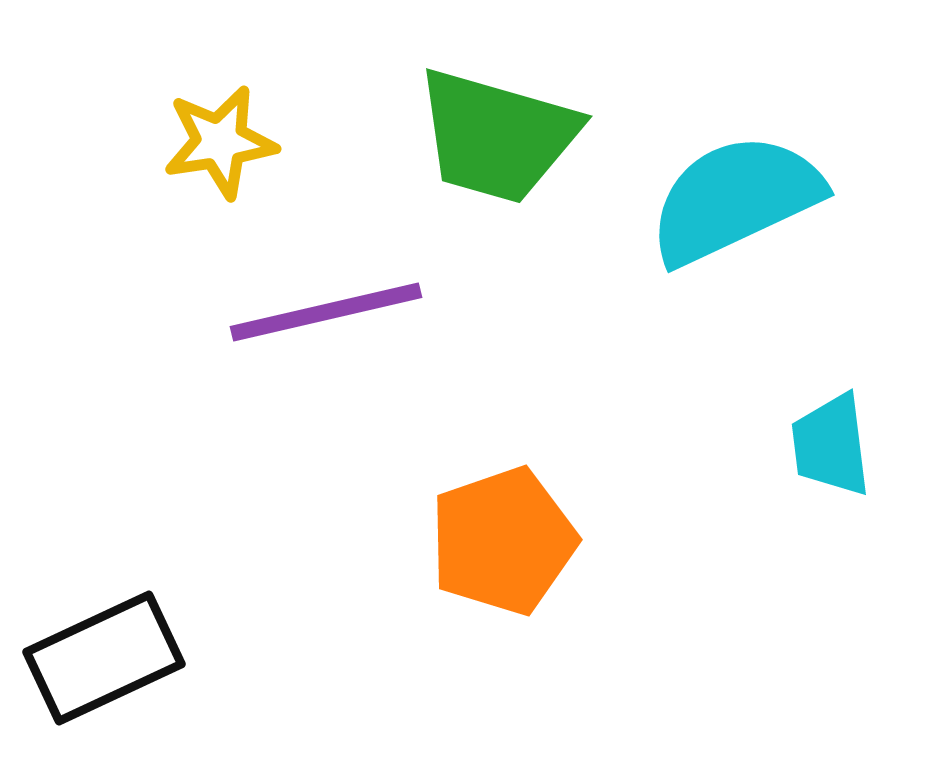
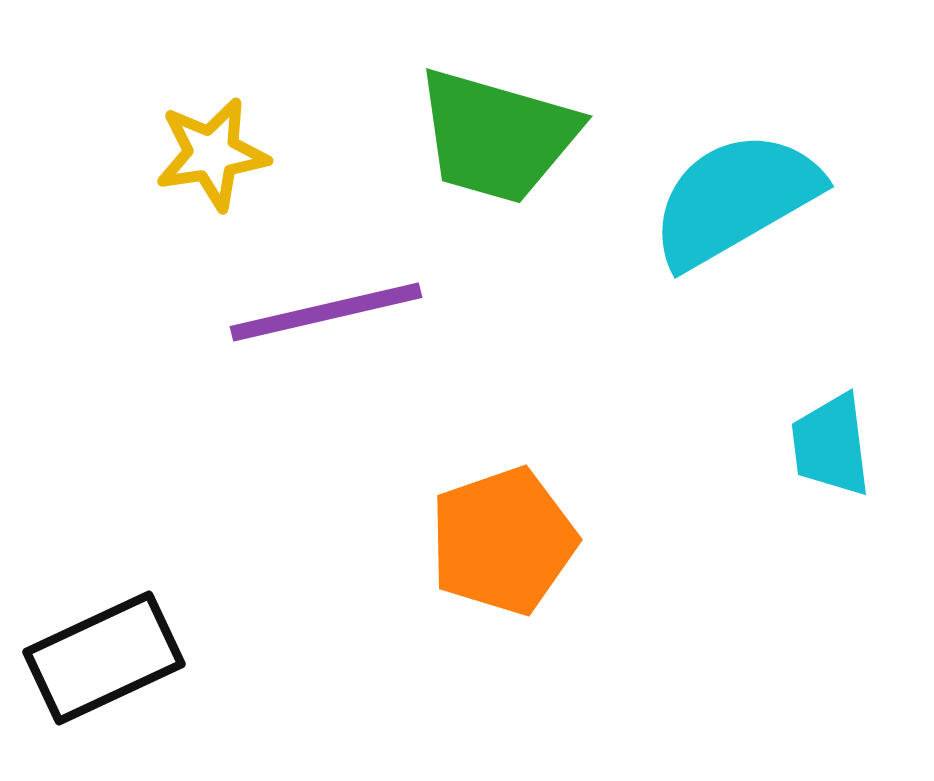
yellow star: moved 8 px left, 12 px down
cyan semicircle: rotated 5 degrees counterclockwise
